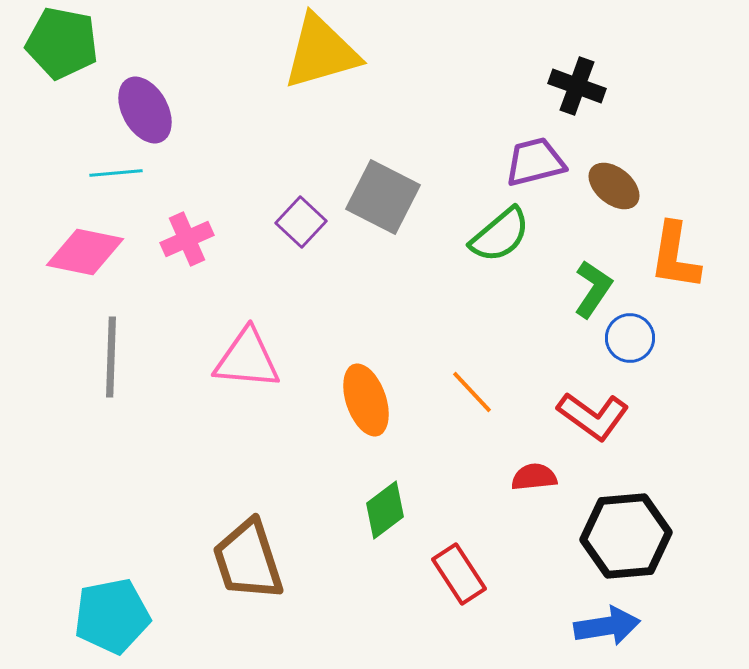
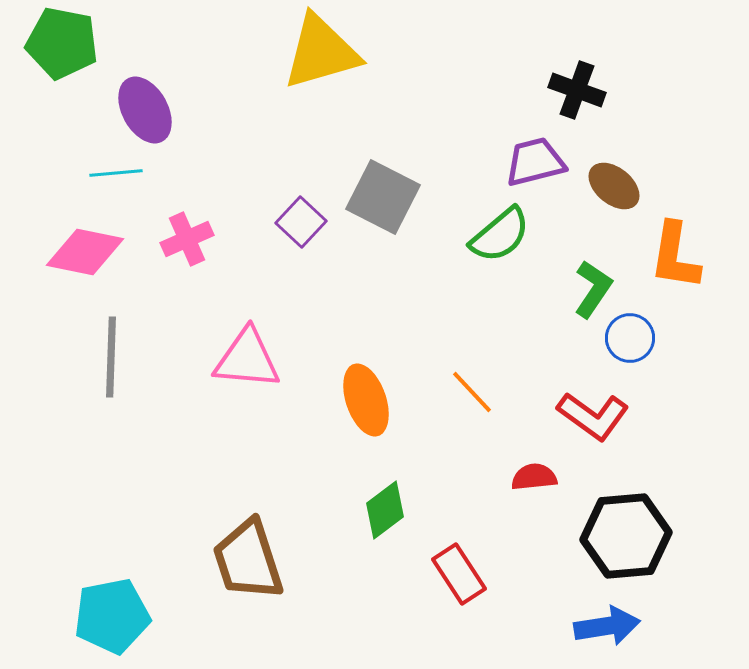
black cross: moved 4 px down
